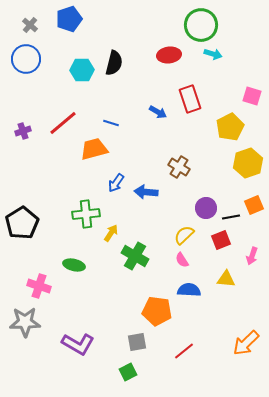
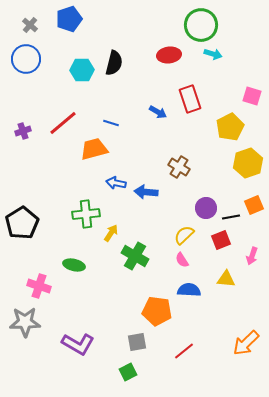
blue arrow at (116, 183): rotated 66 degrees clockwise
